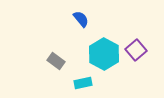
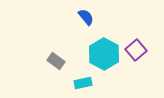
blue semicircle: moved 5 px right, 2 px up
